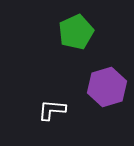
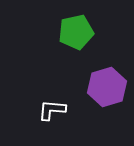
green pentagon: rotated 12 degrees clockwise
